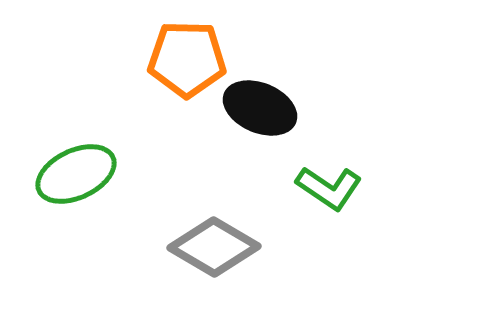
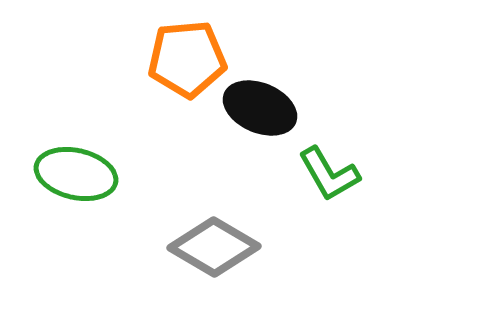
orange pentagon: rotated 6 degrees counterclockwise
green ellipse: rotated 38 degrees clockwise
green L-shape: moved 14 px up; rotated 26 degrees clockwise
